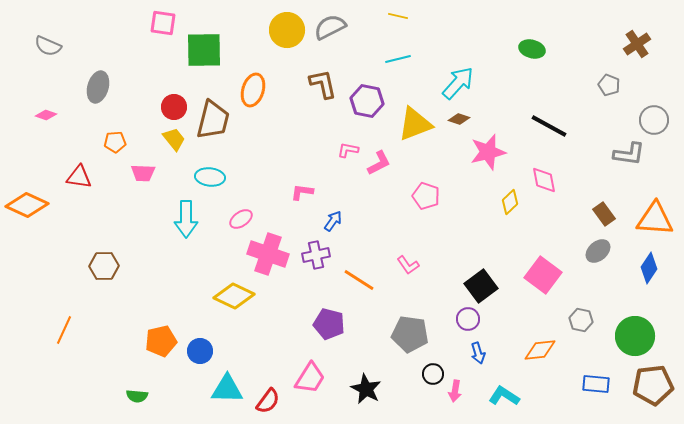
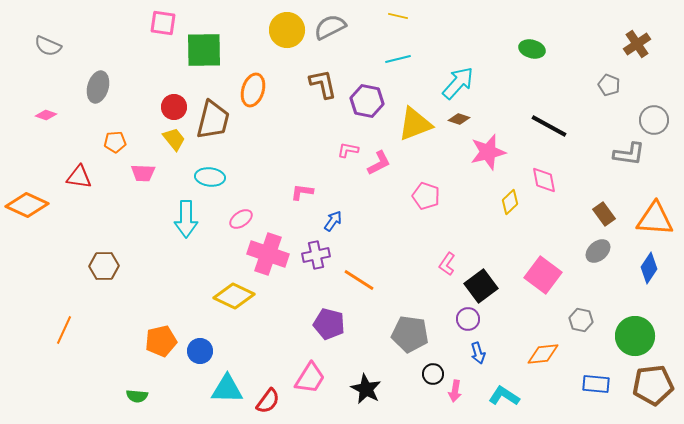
pink L-shape at (408, 265): moved 39 px right, 1 px up; rotated 70 degrees clockwise
orange diamond at (540, 350): moved 3 px right, 4 px down
